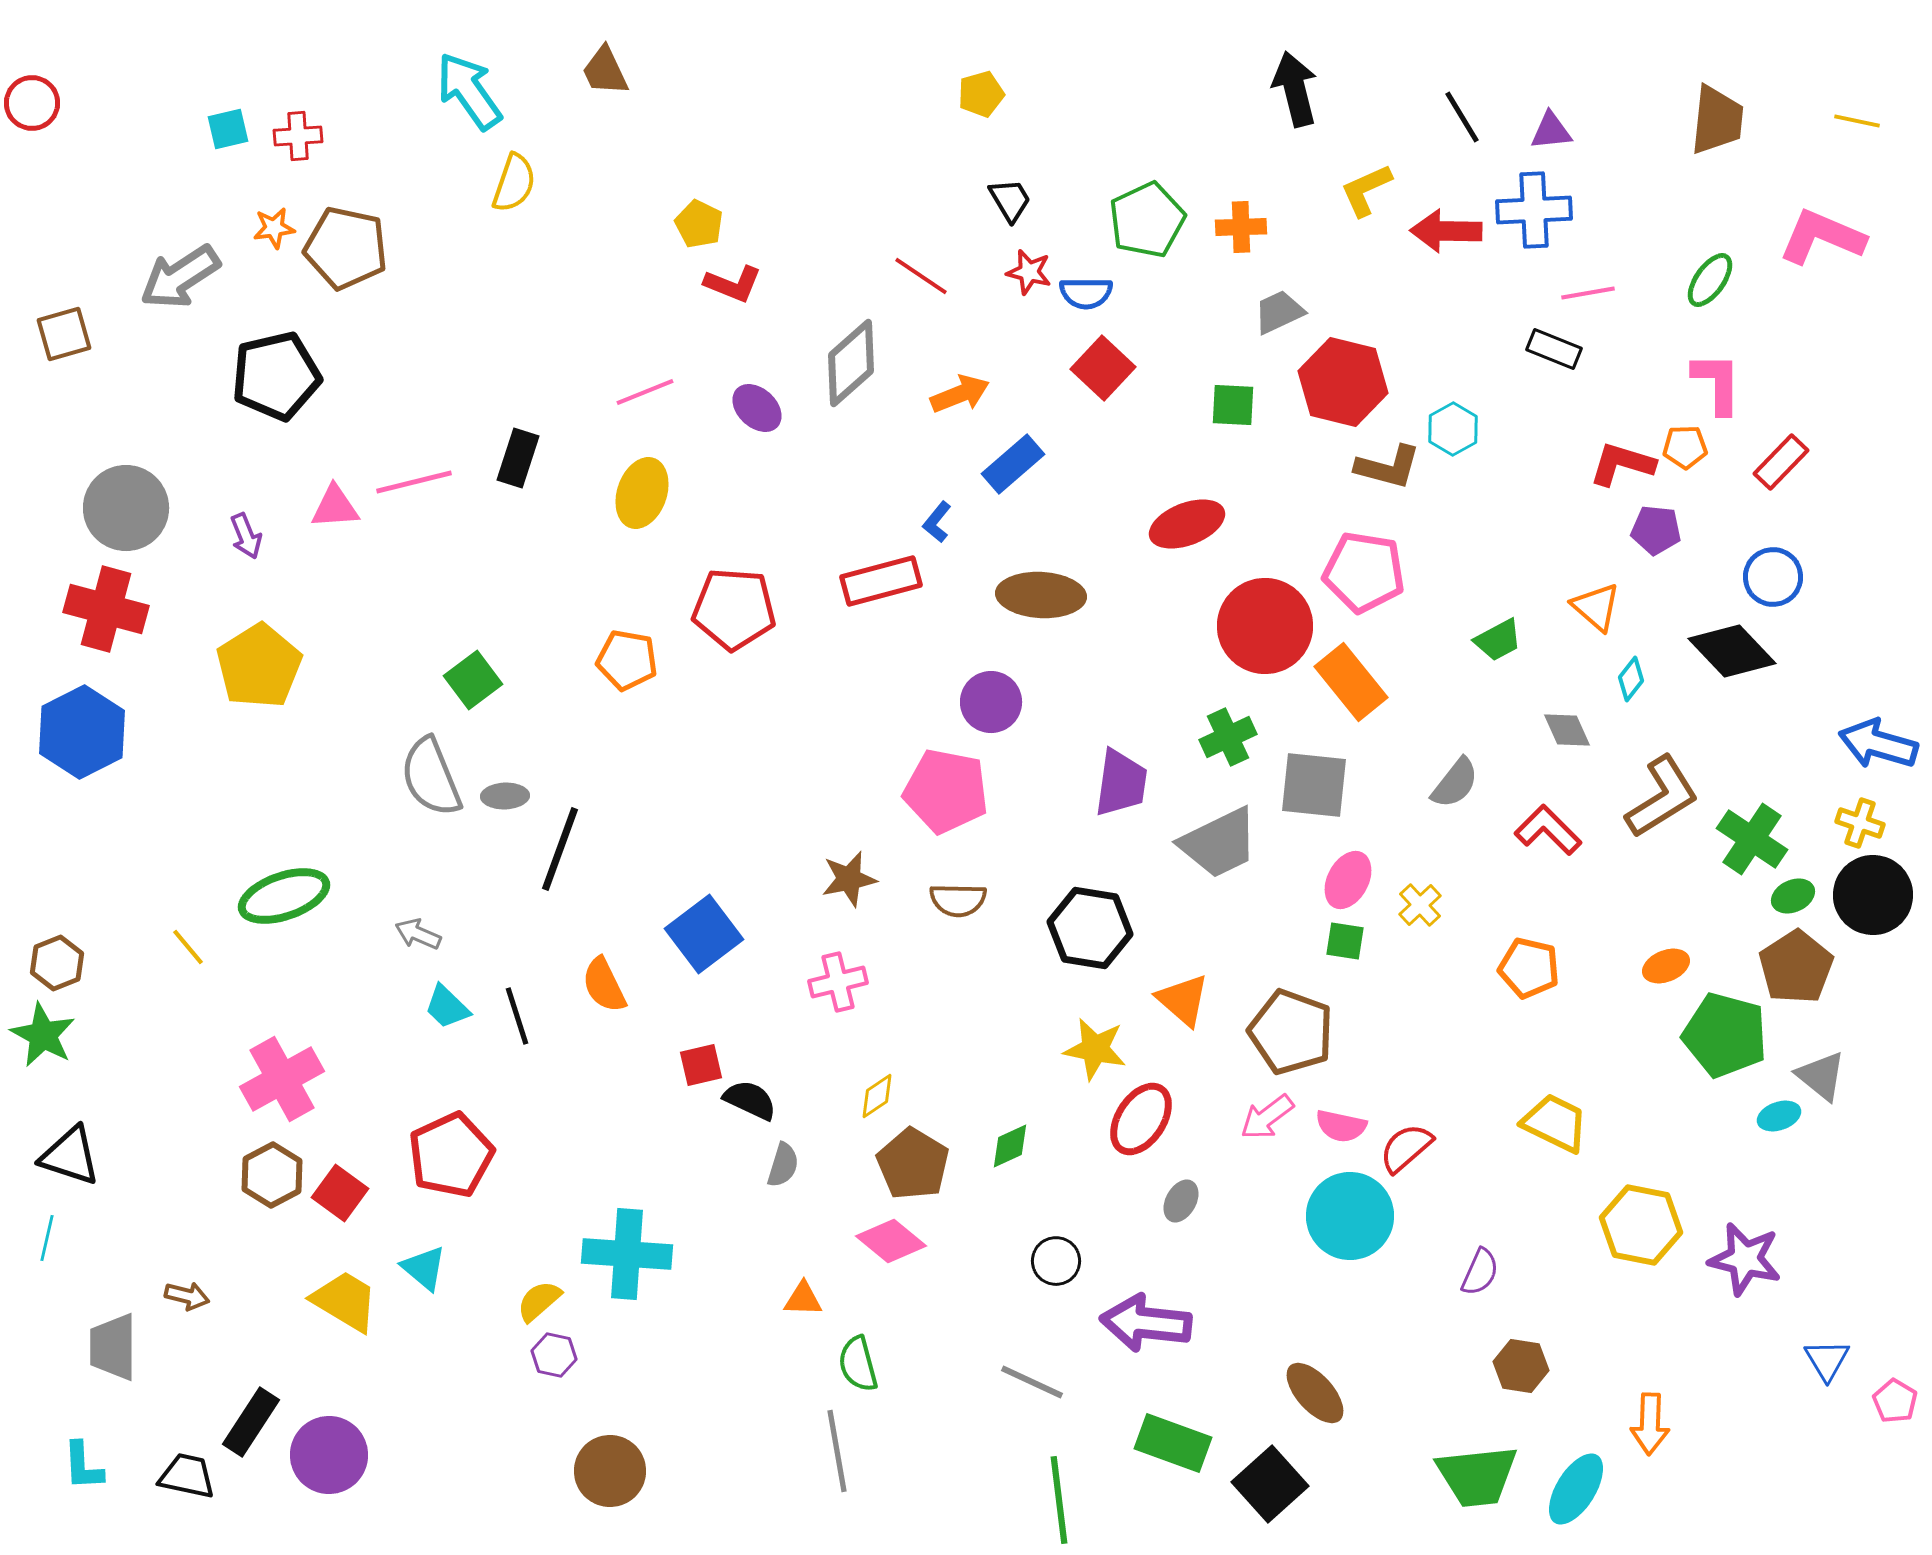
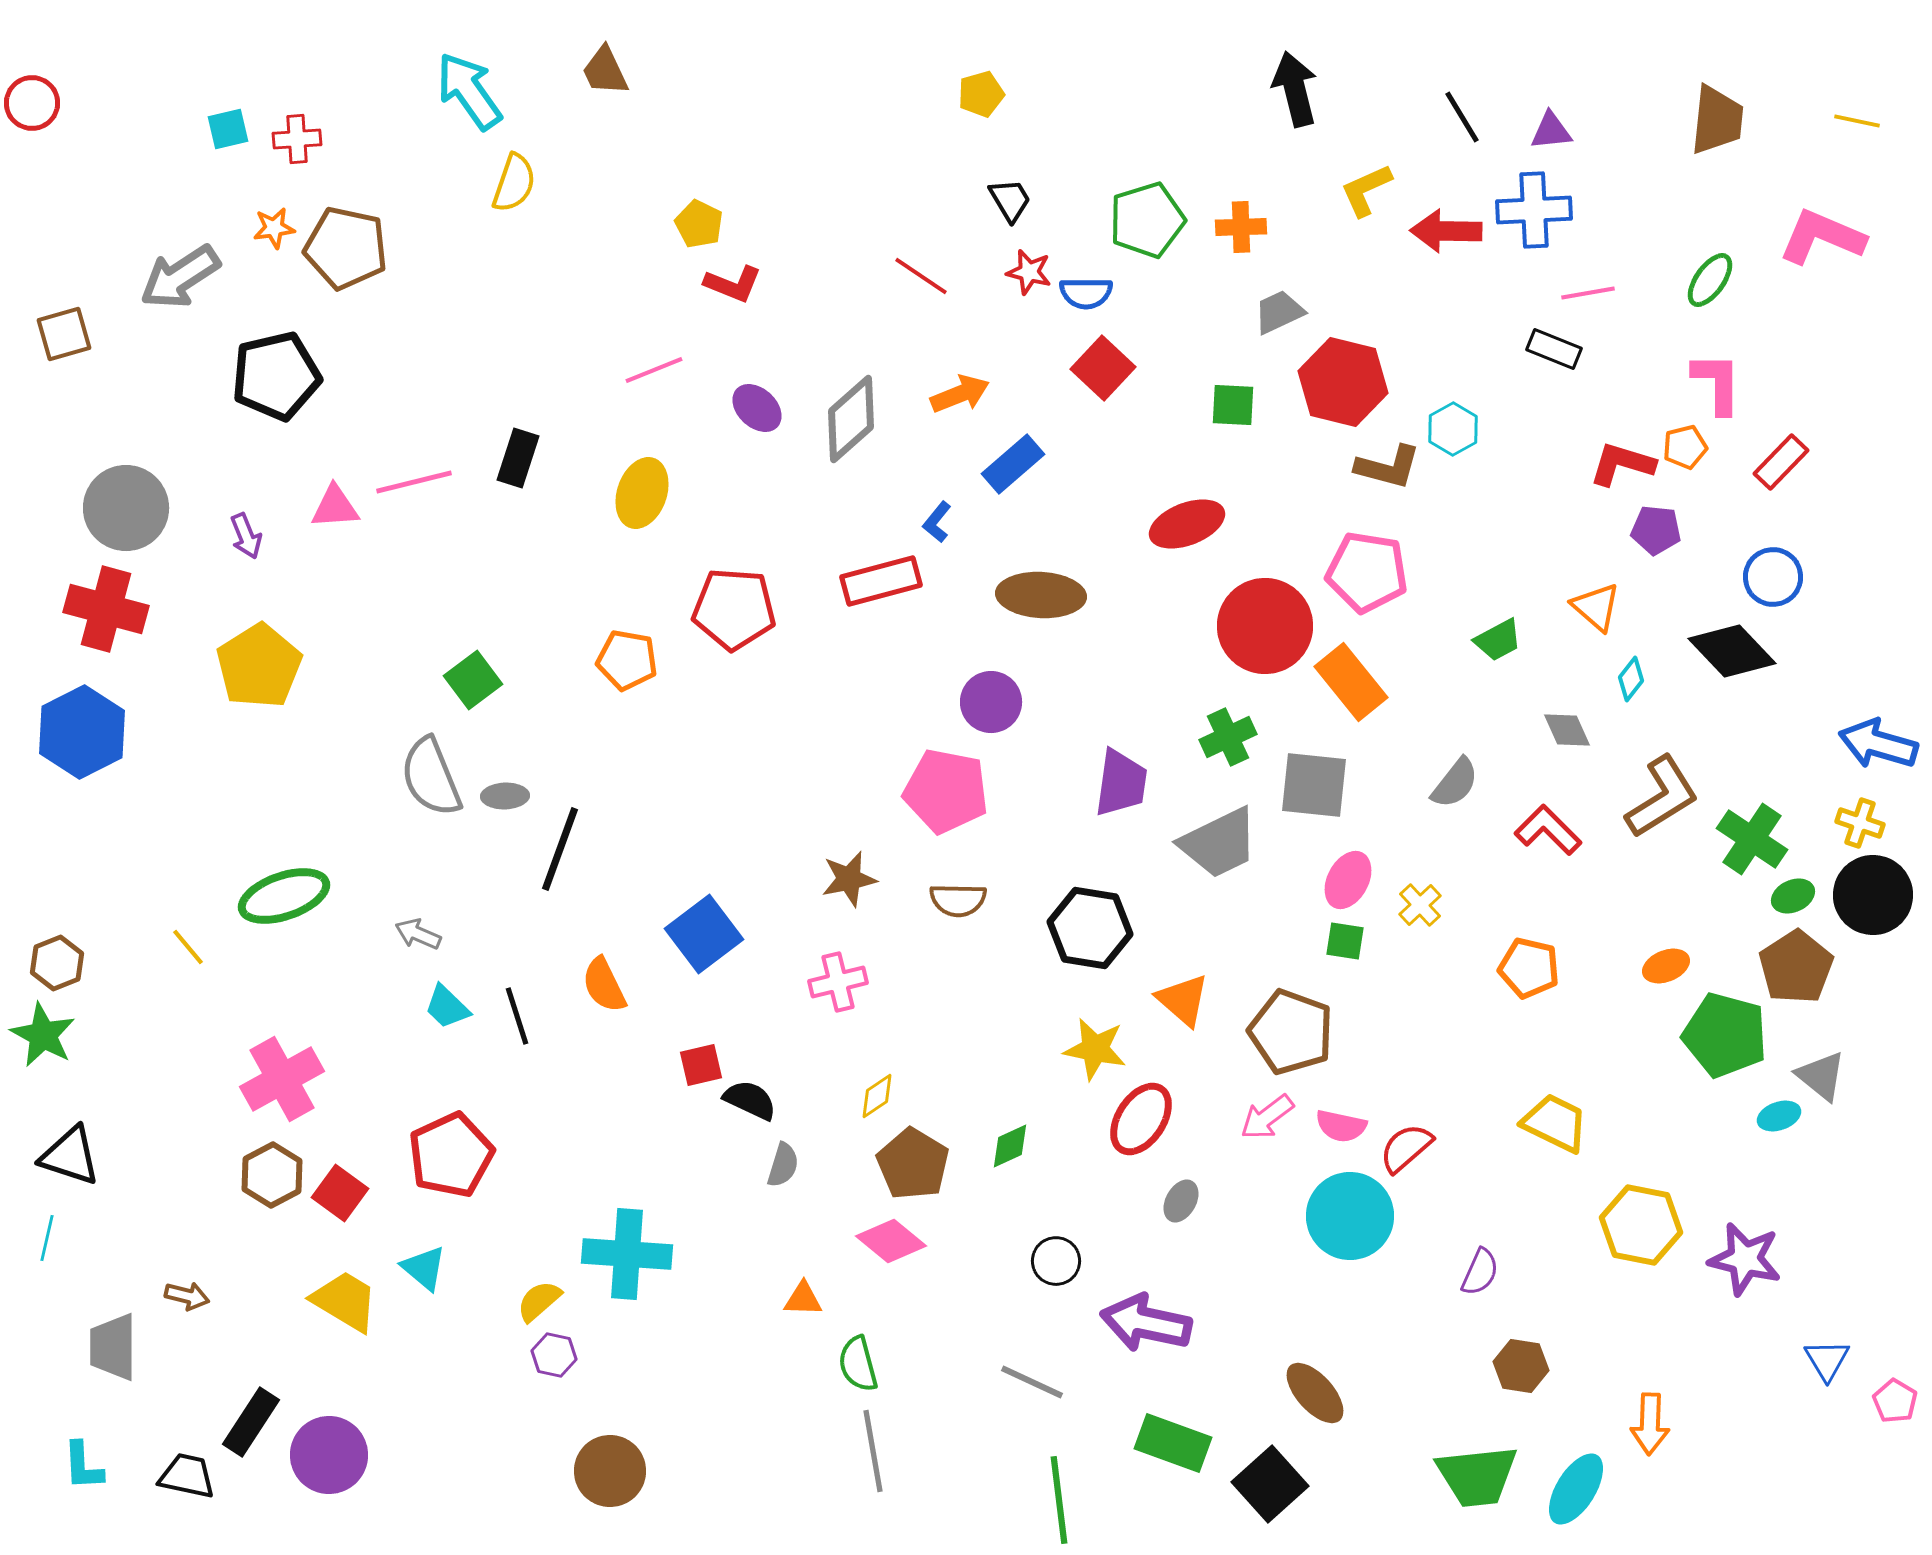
red cross at (298, 136): moved 1 px left, 3 px down
green pentagon at (1147, 220): rotated 8 degrees clockwise
gray diamond at (851, 363): moved 56 px down
pink line at (645, 392): moved 9 px right, 22 px up
orange pentagon at (1685, 447): rotated 12 degrees counterclockwise
pink pentagon at (1364, 572): moved 3 px right
purple arrow at (1146, 1323): rotated 6 degrees clockwise
gray line at (837, 1451): moved 36 px right
